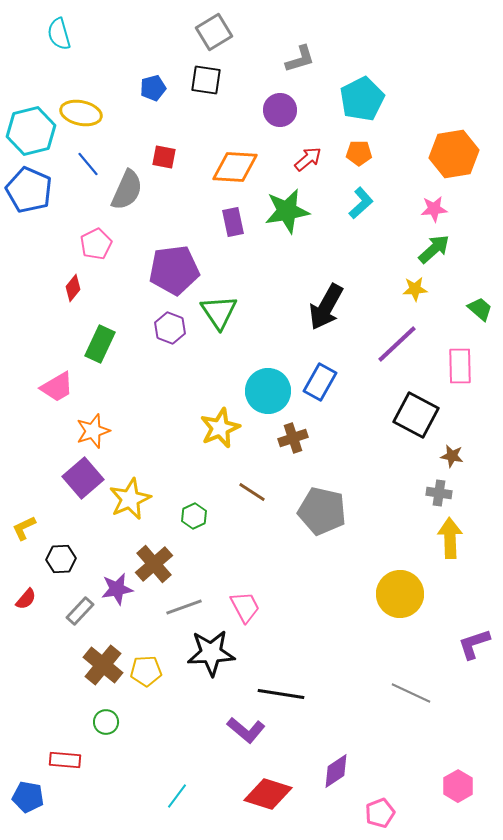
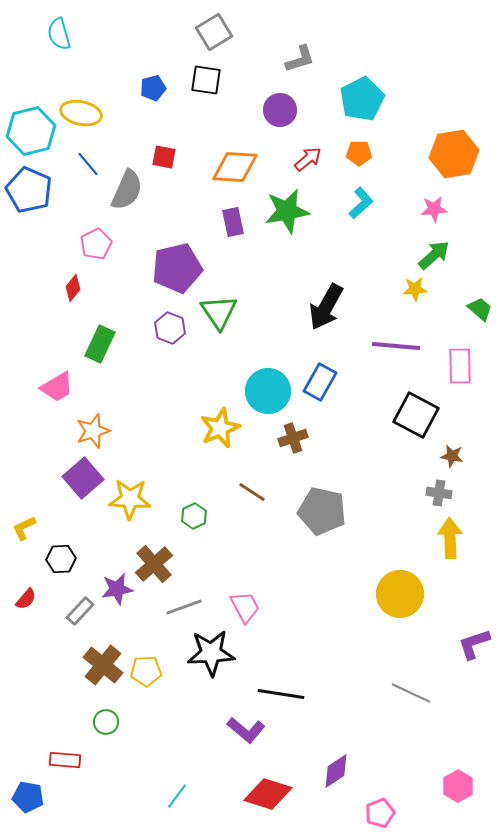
green arrow at (434, 249): moved 6 px down
purple pentagon at (174, 270): moved 3 px right, 2 px up; rotated 6 degrees counterclockwise
purple line at (397, 344): moved 1 px left, 2 px down; rotated 48 degrees clockwise
yellow star at (130, 499): rotated 27 degrees clockwise
